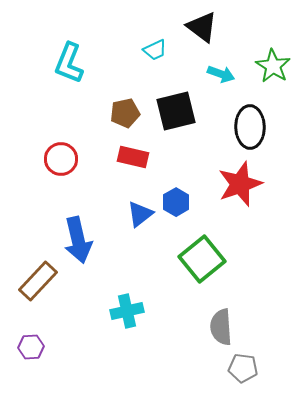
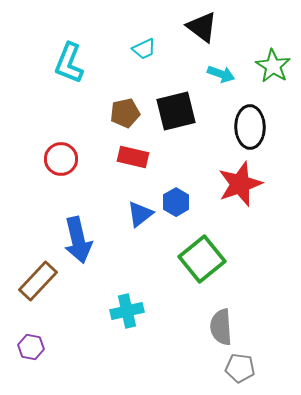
cyan trapezoid: moved 11 px left, 1 px up
purple hexagon: rotated 15 degrees clockwise
gray pentagon: moved 3 px left
